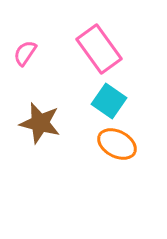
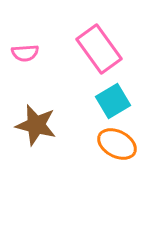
pink semicircle: rotated 128 degrees counterclockwise
cyan square: moved 4 px right; rotated 24 degrees clockwise
brown star: moved 4 px left, 2 px down
